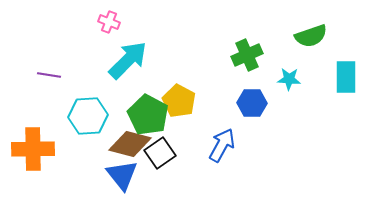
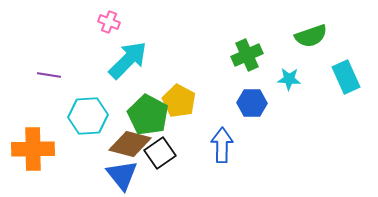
cyan rectangle: rotated 24 degrees counterclockwise
blue arrow: rotated 28 degrees counterclockwise
